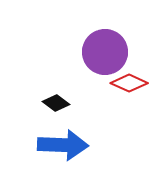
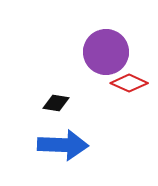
purple circle: moved 1 px right
black diamond: rotated 28 degrees counterclockwise
